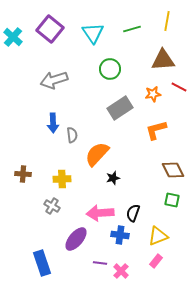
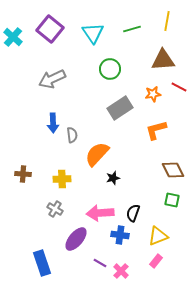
gray arrow: moved 2 px left, 1 px up; rotated 8 degrees counterclockwise
gray cross: moved 3 px right, 3 px down
purple line: rotated 24 degrees clockwise
